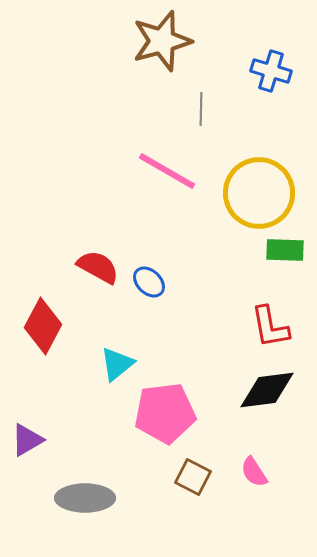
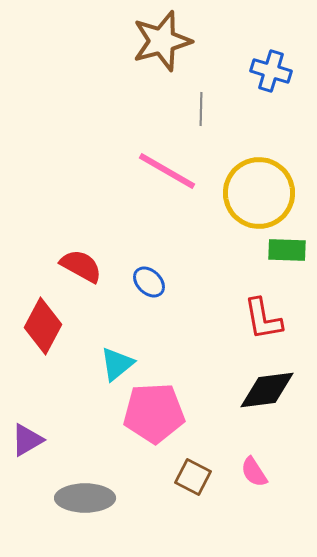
green rectangle: moved 2 px right
red semicircle: moved 17 px left, 1 px up
red L-shape: moved 7 px left, 8 px up
pink pentagon: moved 11 px left; rotated 4 degrees clockwise
